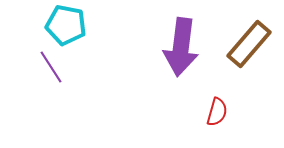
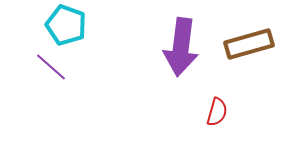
cyan pentagon: rotated 9 degrees clockwise
brown rectangle: rotated 33 degrees clockwise
purple line: rotated 16 degrees counterclockwise
